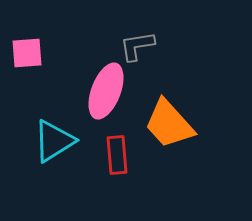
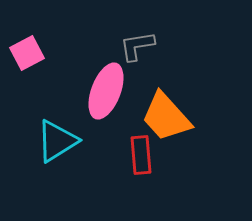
pink square: rotated 24 degrees counterclockwise
orange trapezoid: moved 3 px left, 7 px up
cyan triangle: moved 3 px right
red rectangle: moved 24 px right
